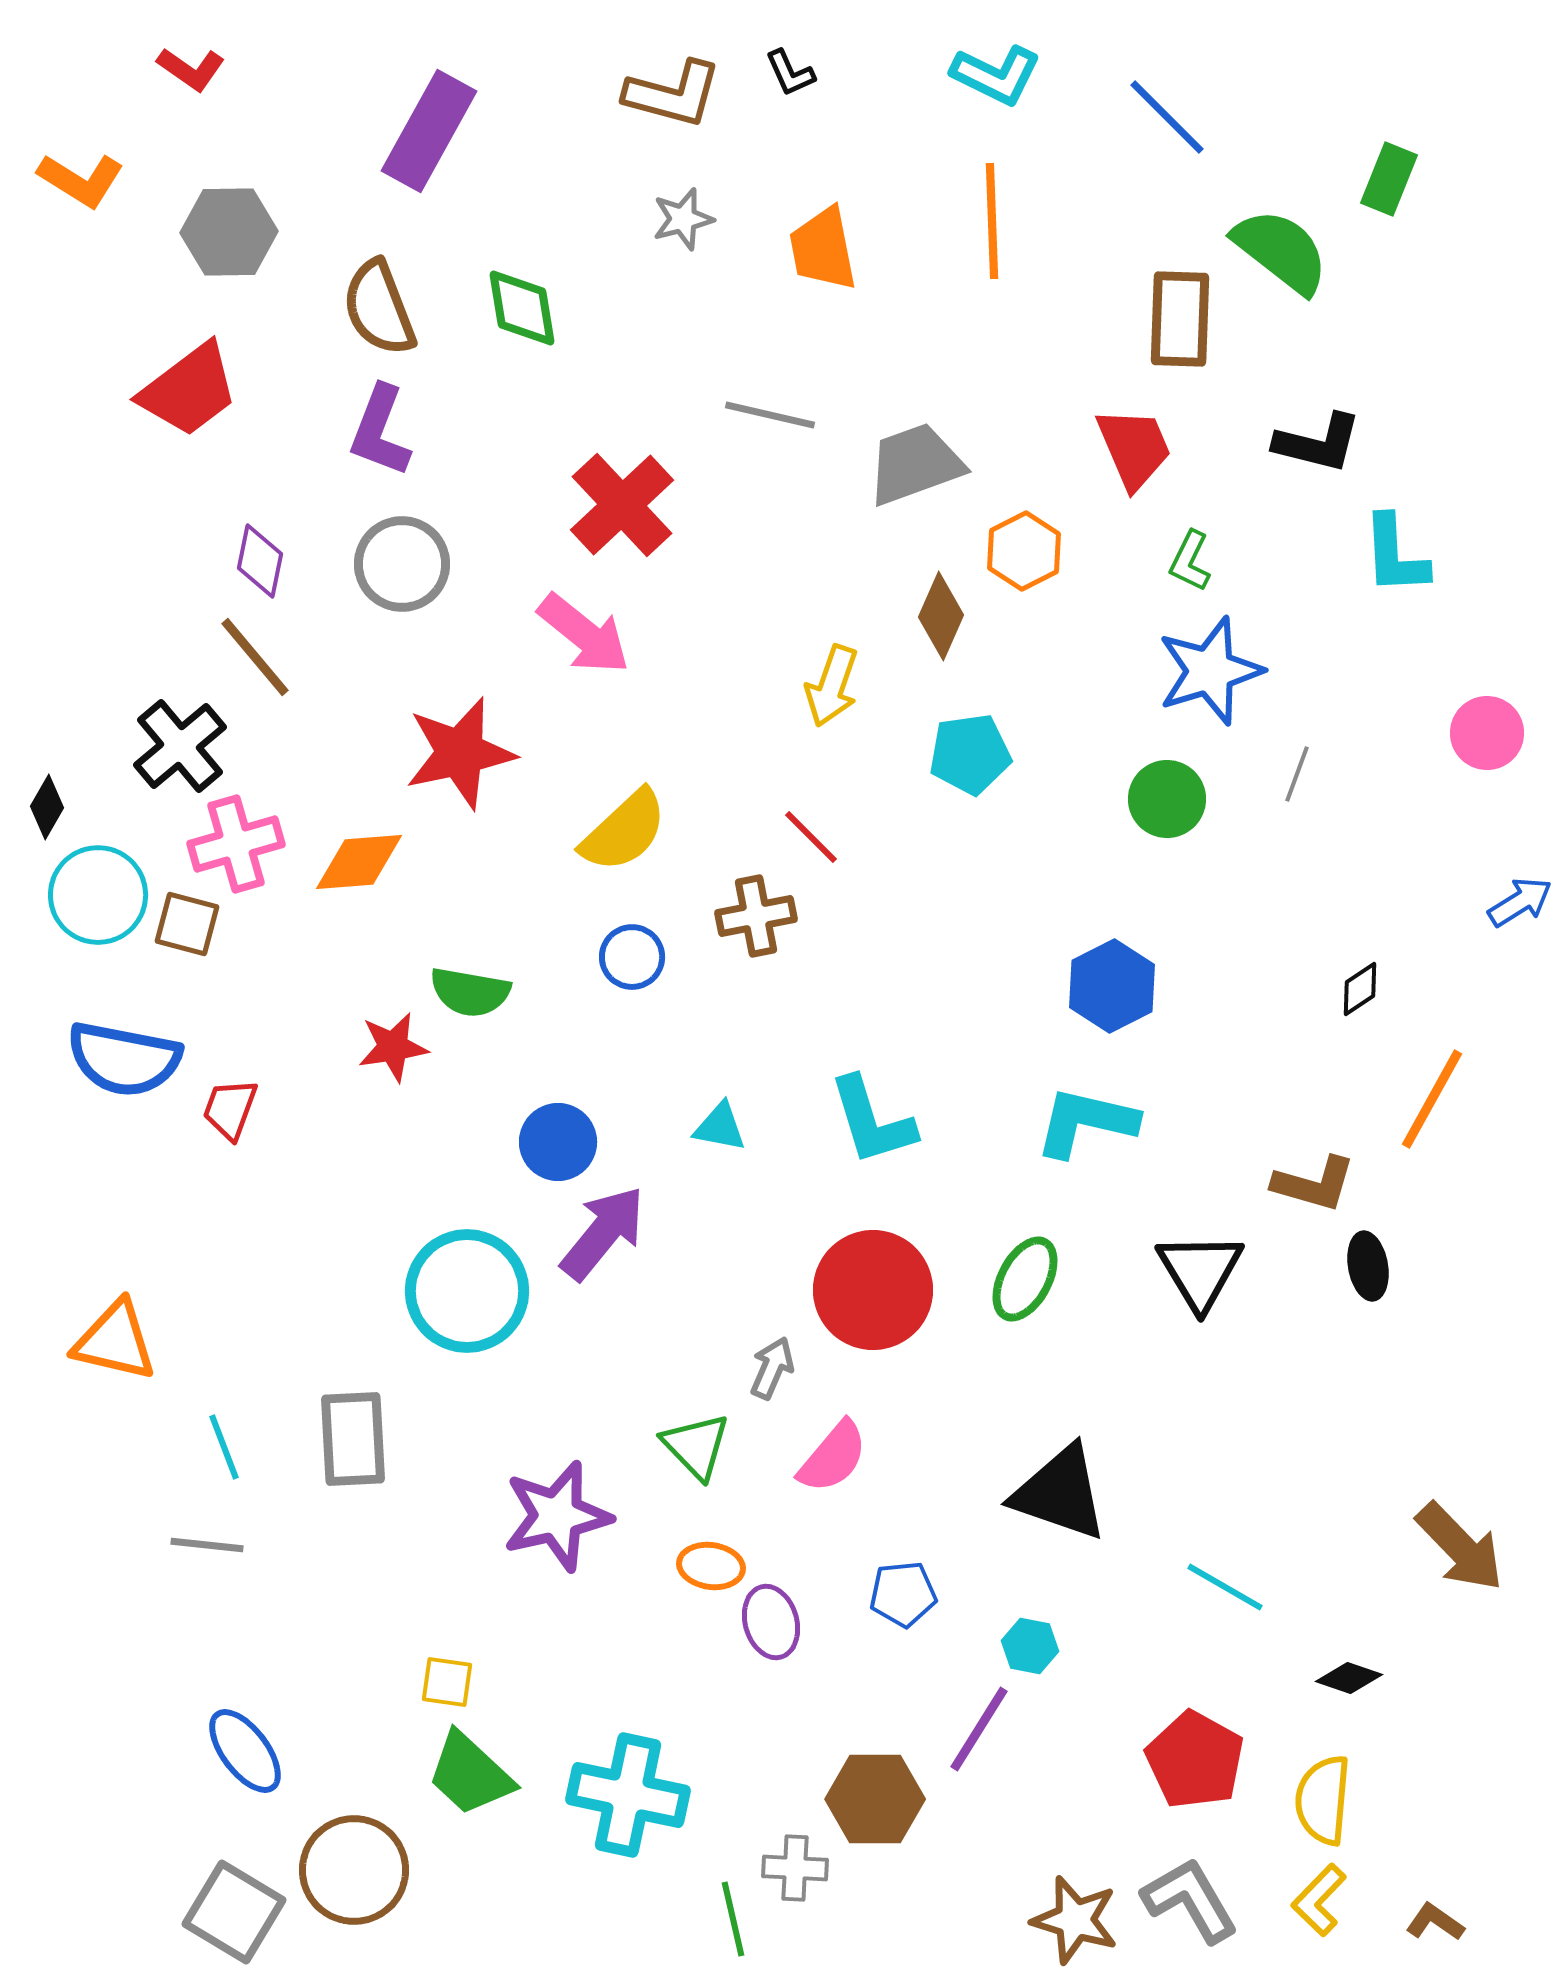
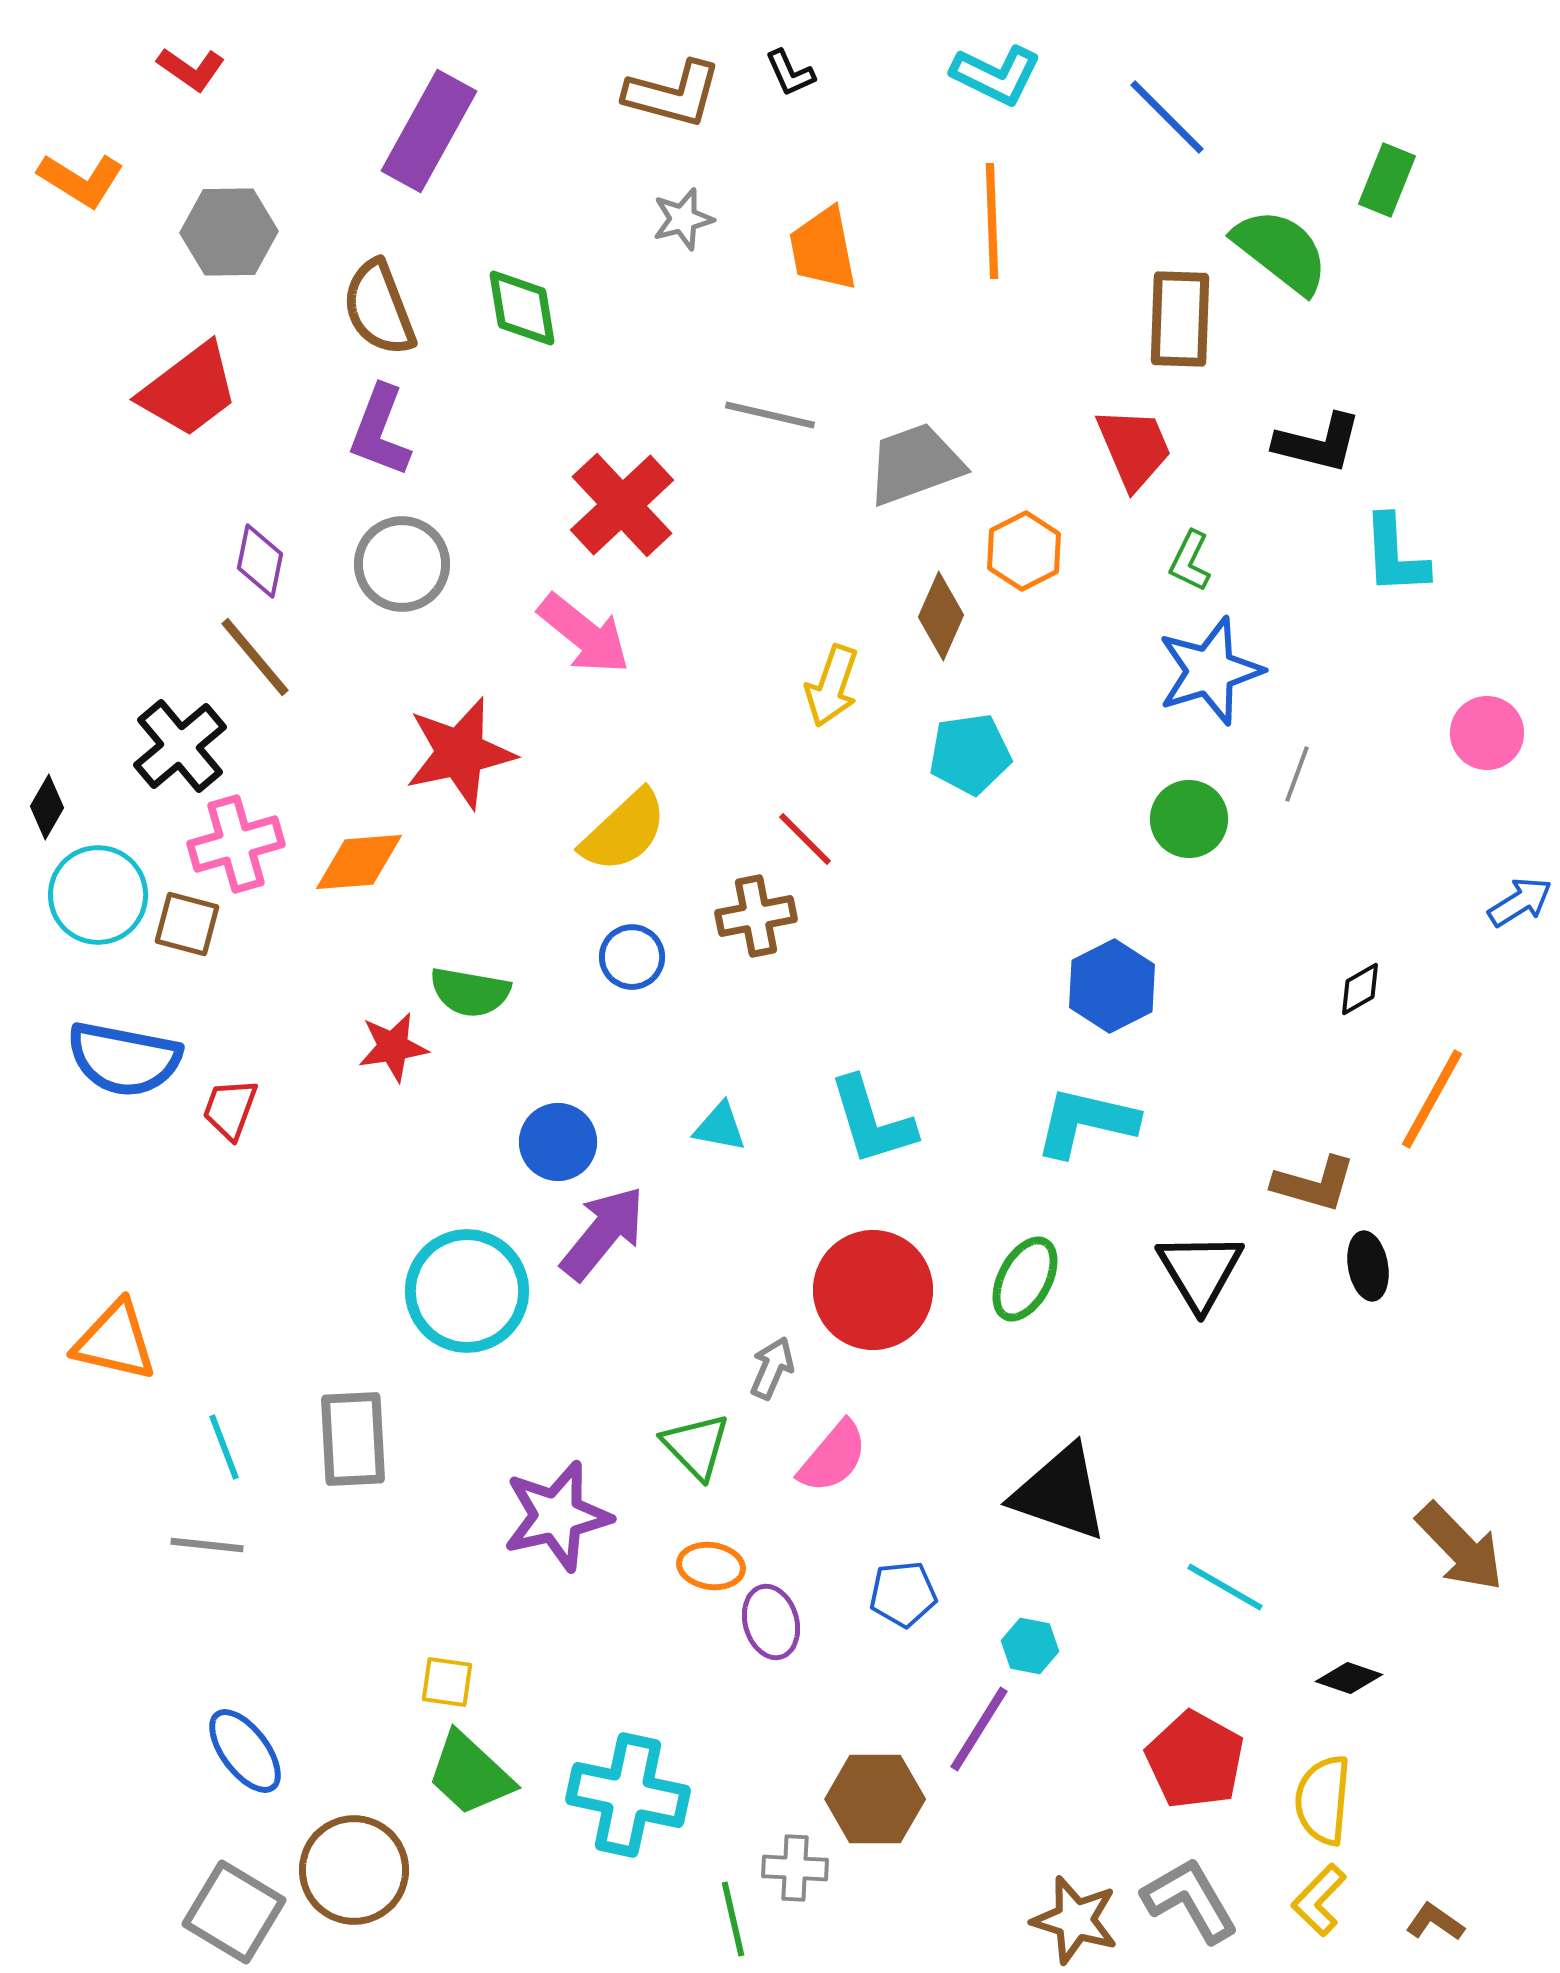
green rectangle at (1389, 179): moved 2 px left, 1 px down
green circle at (1167, 799): moved 22 px right, 20 px down
red line at (811, 837): moved 6 px left, 2 px down
black diamond at (1360, 989): rotated 4 degrees clockwise
